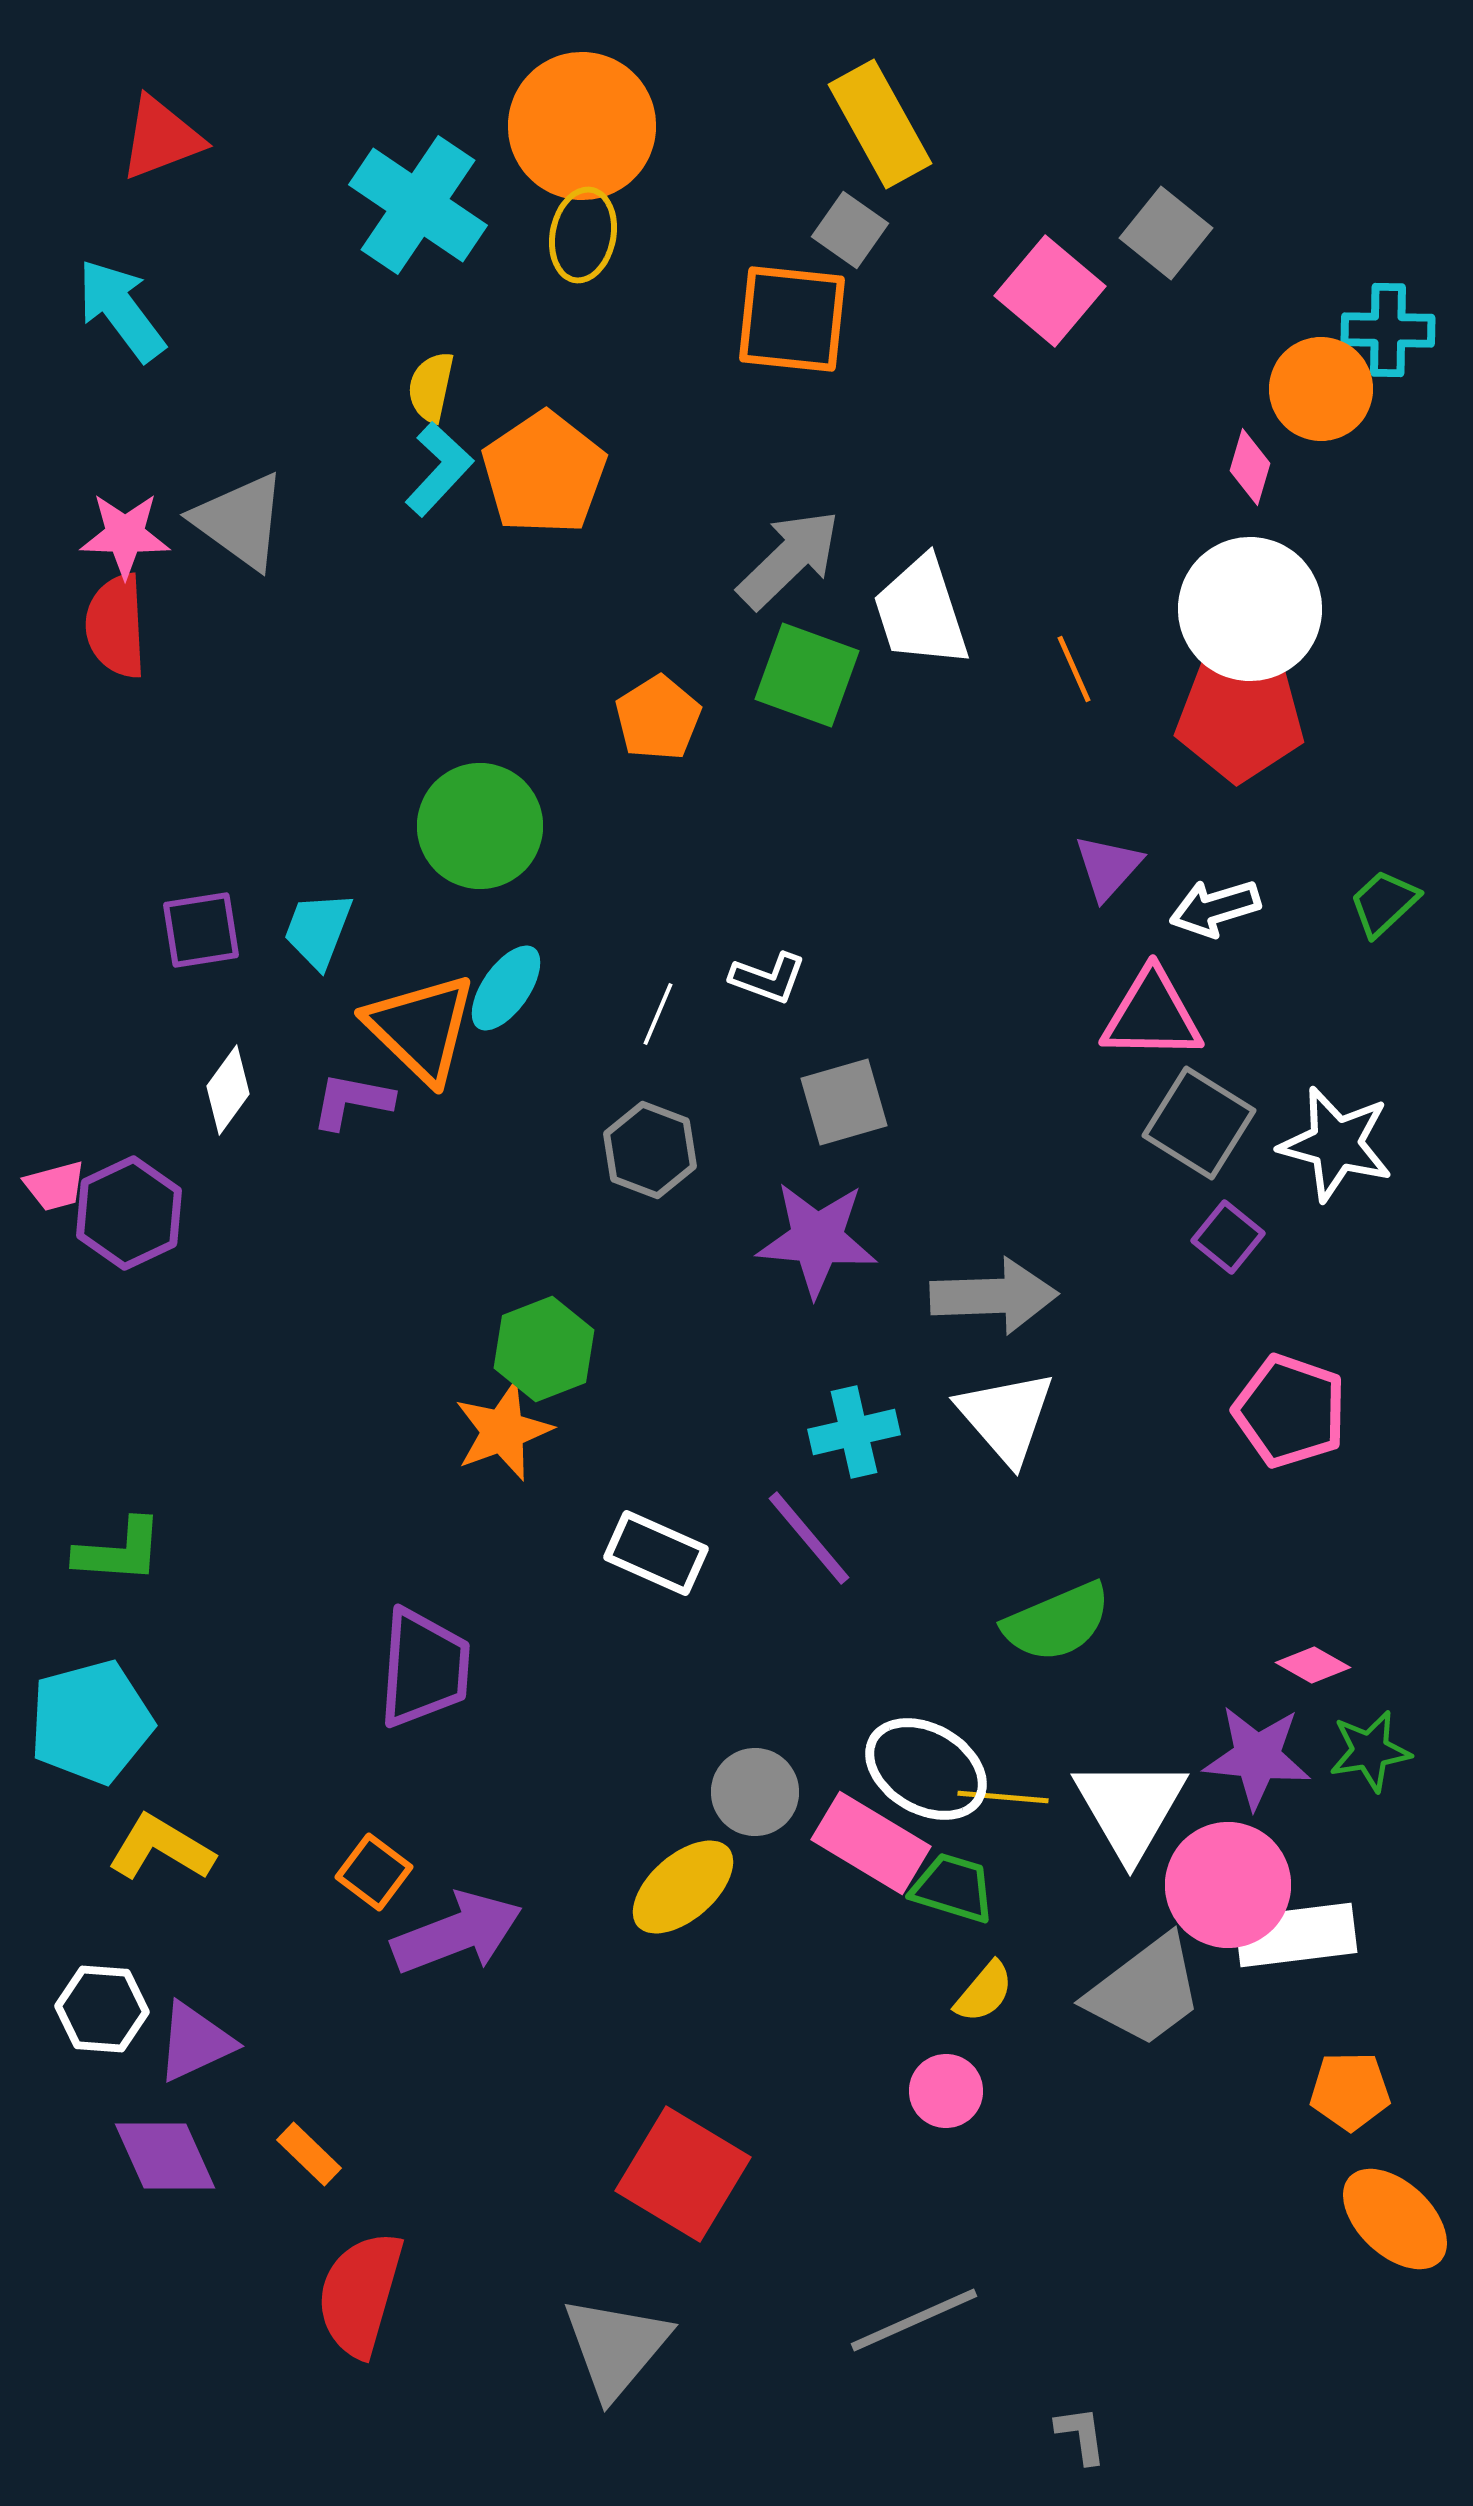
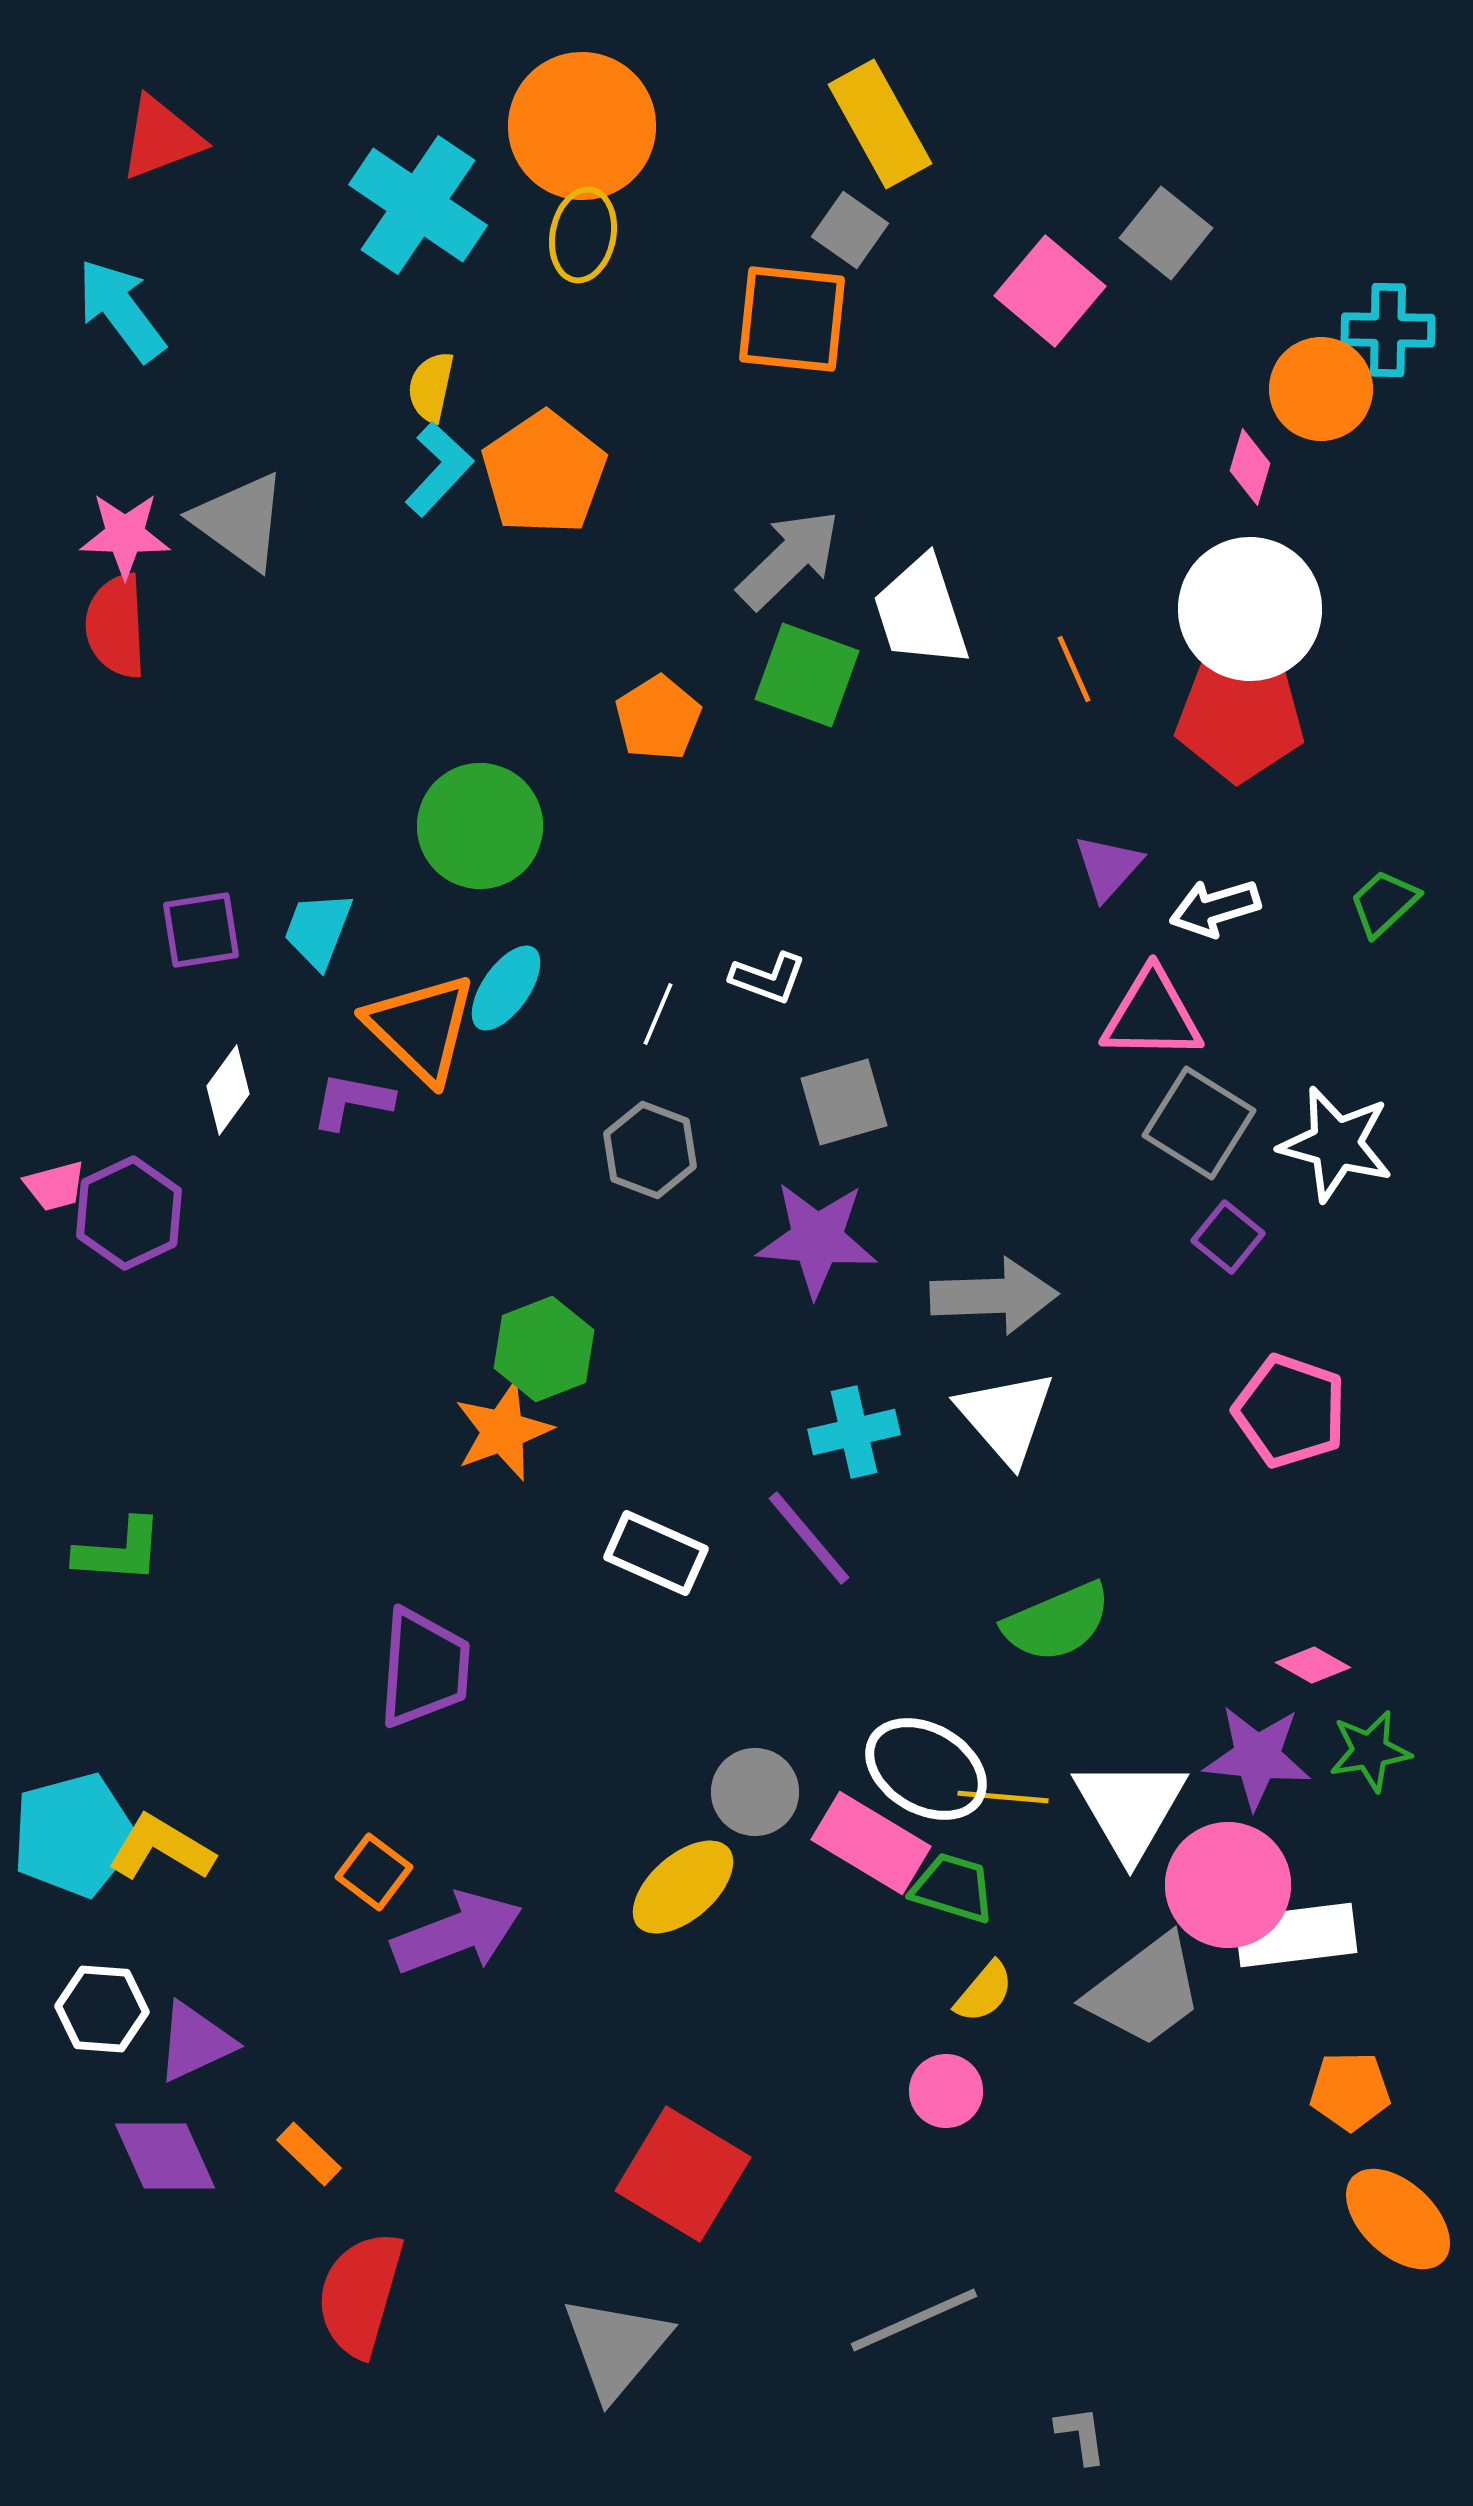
cyan pentagon at (91, 1722): moved 17 px left, 113 px down
orange ellipse at (1395, 2219): moved 3 px right
